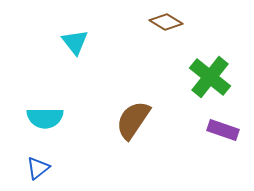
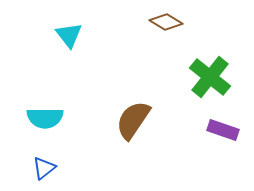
cyan triangle: moved 6 px left, 7 px up
blue triangle: moved 6 px right
